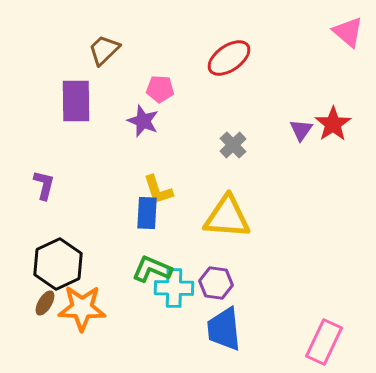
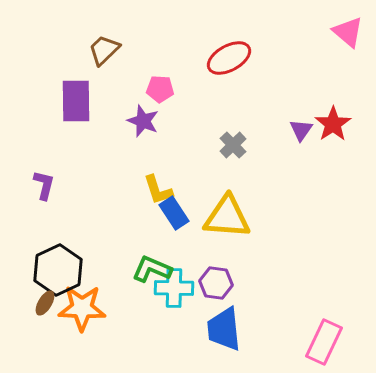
red ellipse: rotated 6 degrees clockwise
blue rectangle: moved 27 px right; rotated 36 degrees counterclockwise
black hexagon: moved 6 px down
